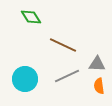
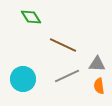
cyan circle: moved 2 px left
